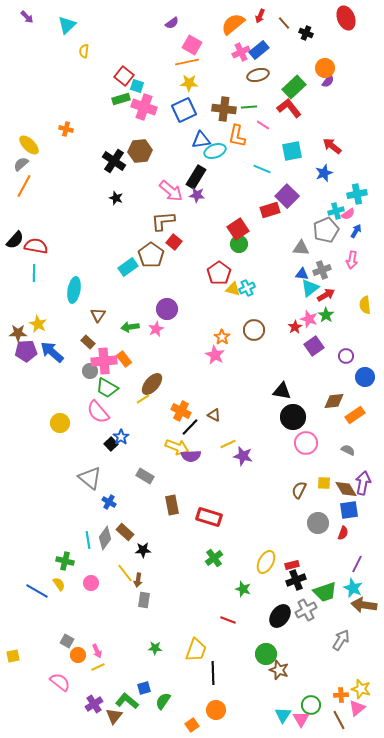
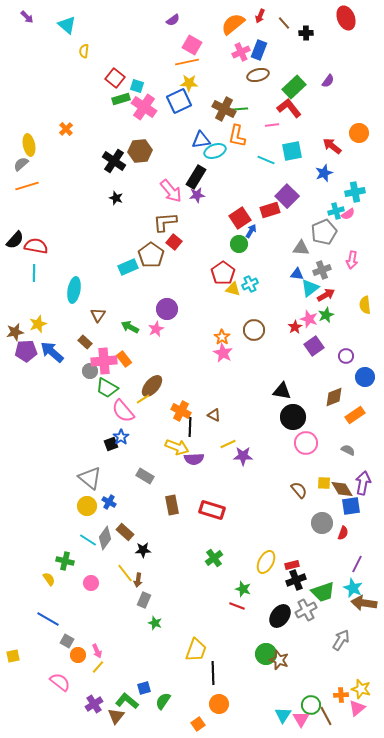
purple semicircle at (172, 23): moved 1 px right, 3 px up
cyan triangle at (67, 25): rotated 36 degrees counterclockwise
black cross at (306, 33): rotated 24 degrees counterclockwise
blue rectangle at (259, 50): rotated 30 degrees counterclockwise
orange circle at (325, 68): moved 34 px right, 65 px down
red square at (124, 76): moved 9 px left, 2 px down
pink cross at (144, 107): rotated 15 degrees clockwise
green line at (249, 107): moved 9 px left, 2 px down
brown cross at (224, 109): rotated 20 degrees clockwise
blue square at (184, 110): moved 5 px left, 9 px up
pink line at (263, 125): moved 9 px right; rotated 40 degrees counterclockwise
orange cross at (66, 129): rotated 32 degrees clockwise
yellow ellipse at (29, 145): rotated 35 degrees clockwise
cyan line at (262, 169): moved 4 px right, 9 px up
orange line at (24, 186): moved 3 px right; rotated 45 degrees clockwise
pink arrow at (171, 191): rotated 10 degrees clockwise
cyan cross at (357, 194): moved 2 px left, 2 px up
purple star at (197, 195): rotated 14 degrees counterclockwise
brown L-shape at (163, 221): moved 2 px right, 1 px down
red square at (238, 229): moved 2 px right, 11 px up
gray pentagon at (326, 230): moved 2 px left, 2 px down
blue arrow at (356, 231): moved 105 px left
cyan rectangle at (128, 267): rotated 12 degrees clockwise
red pentagon at (219, 273): moved 4 px right
blue triangle at (302, 274): moved 5 px left
cyan cross at (247, 288): moved 3 px right, 4 px up
green star at (326, 315): rotated 14 degrees clockwise
yellow star at (38, 324): rotated 24 degrees clockwise
green arrow at (130, 327): rotated 36 degrees clockwise
brown star at (18, 333): moved 3 px left, 1 px up; rotated 12 degrees counterclockwise
brown rectangle at (88, 342): moved 3 px left
pink star at (215, 355): moved 8 px right, 2 px up
brown ellipse at (152, 384): moved 2 px down
brown diamond at (334, 401): moved 4 px up; rotated 15 degrees counterclockwise
pink semicircle at (98, 412): moved 25 px right, 1 px up
yellow circle at (60, 423): moved 27 px right, 83 px down
black line at (190, 427): rotated 42 degrees counterclockwise
black square at (111, 444): rotated 24 degrees clockwise
purple semicircle at (191, 456): moved 3 px right, 3 px down
purple star at (243, 456): rotated 12 degrees counterclockwise
brown diamond at (346, 489): moved 4 px left
brown semicircle at (299, 490): rotated 114 degrees clockwise
blue square at (349, 510): moved 2 px right, 4 px up
red rectangle at (209, 517): moved 3 px right, 7 px up
gray circle at (318, 523): moved 4 px right
cyan line at (88, 540): rotated 48 degrees counterclockwise
yellow semicircle at (59, 584): moved 10 px left, 5 px up
blue line at (37, 591): moved 11 px right, 28 px down
green trapezoid at (325, 592): moved 2 px left
gray rectangle at (144, 600): rotated 14 degrees clockwise
brown arrow at (364, 605): moved 2 px up
red line at (228, 620): moved 9 px right, 14 px up
green star at (155, 648): moved 25 px up; rotated 16 degrees clockwise
yellow line at (98, 667): rotated 24 degrees counterclockwise
brown star at (279, 670): moved 10 px up
orange circle at (216, 710): moved 3 px right, 6 px up
brown triangle at (114, 716): moved 2 px right
brown line at (339, 720): moved 13 px left, 4 px up
orange square at (192, 725): moved 6 px right, 1 px up
